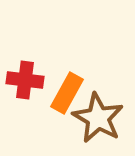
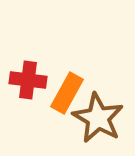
red cross: moved 3 px right
